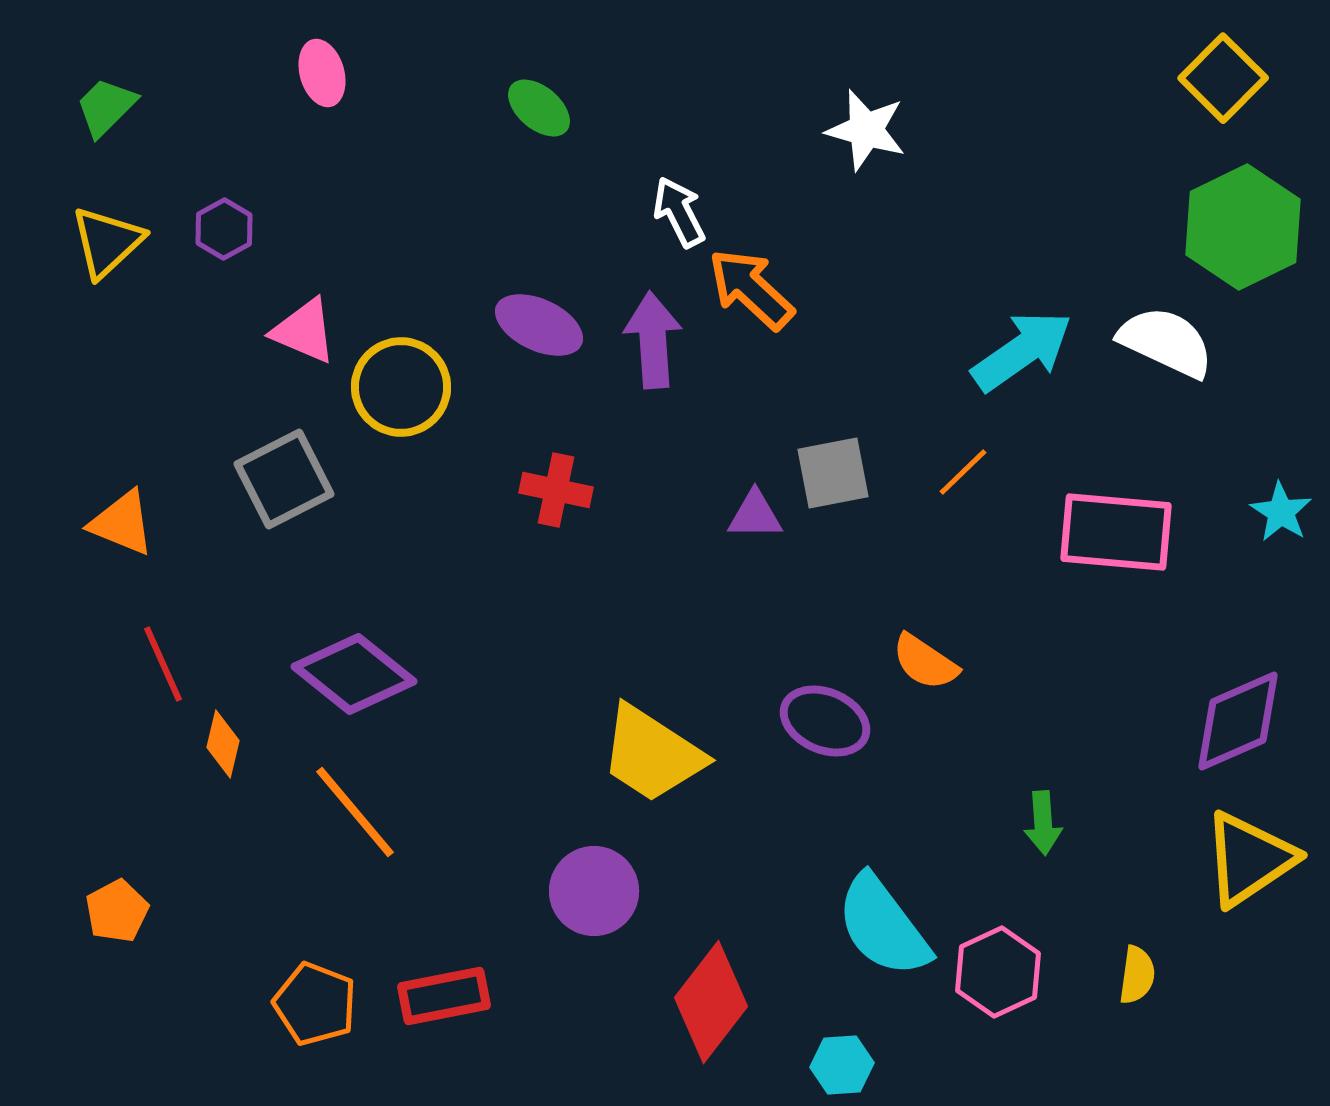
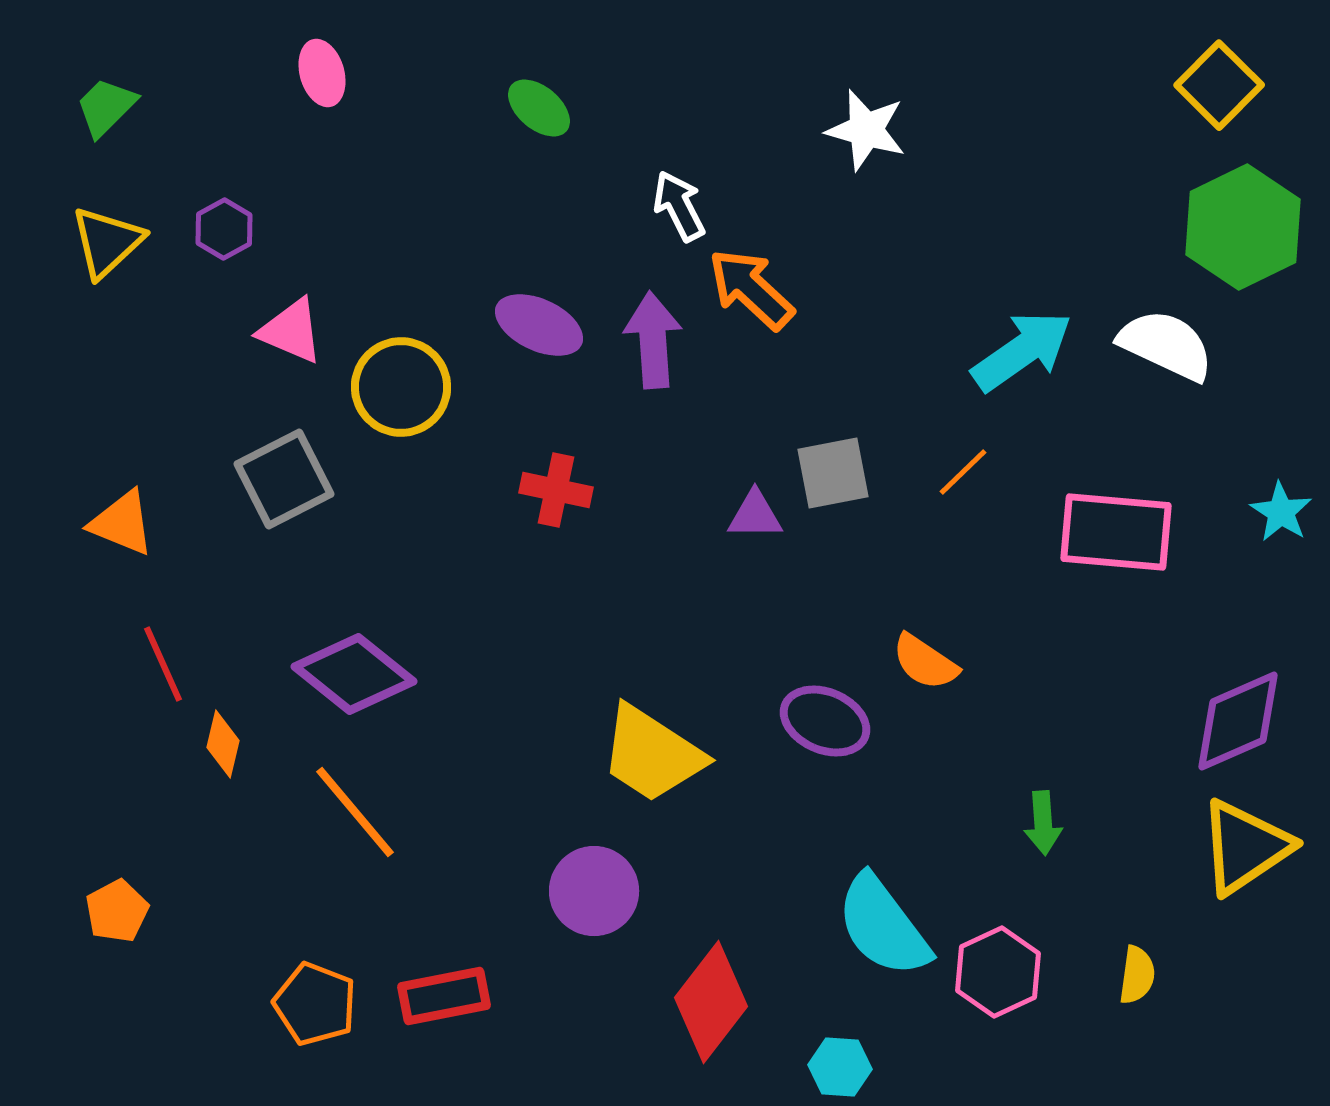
yellow square at (1223, 78): moved 4 px left, 7 px down
white arrow at (679, 212): moved 6 px up
pink triangle at (304, 331): moved 13 px left
white semicircle at (1166, 342): moved 3 px down
yellow triangle at (1249, 859): moved 4 px left, 12 px up
cyan hexagon at (842, 1065): moved 2 px left, 2 px down; rotated 8 degrees clockwise
